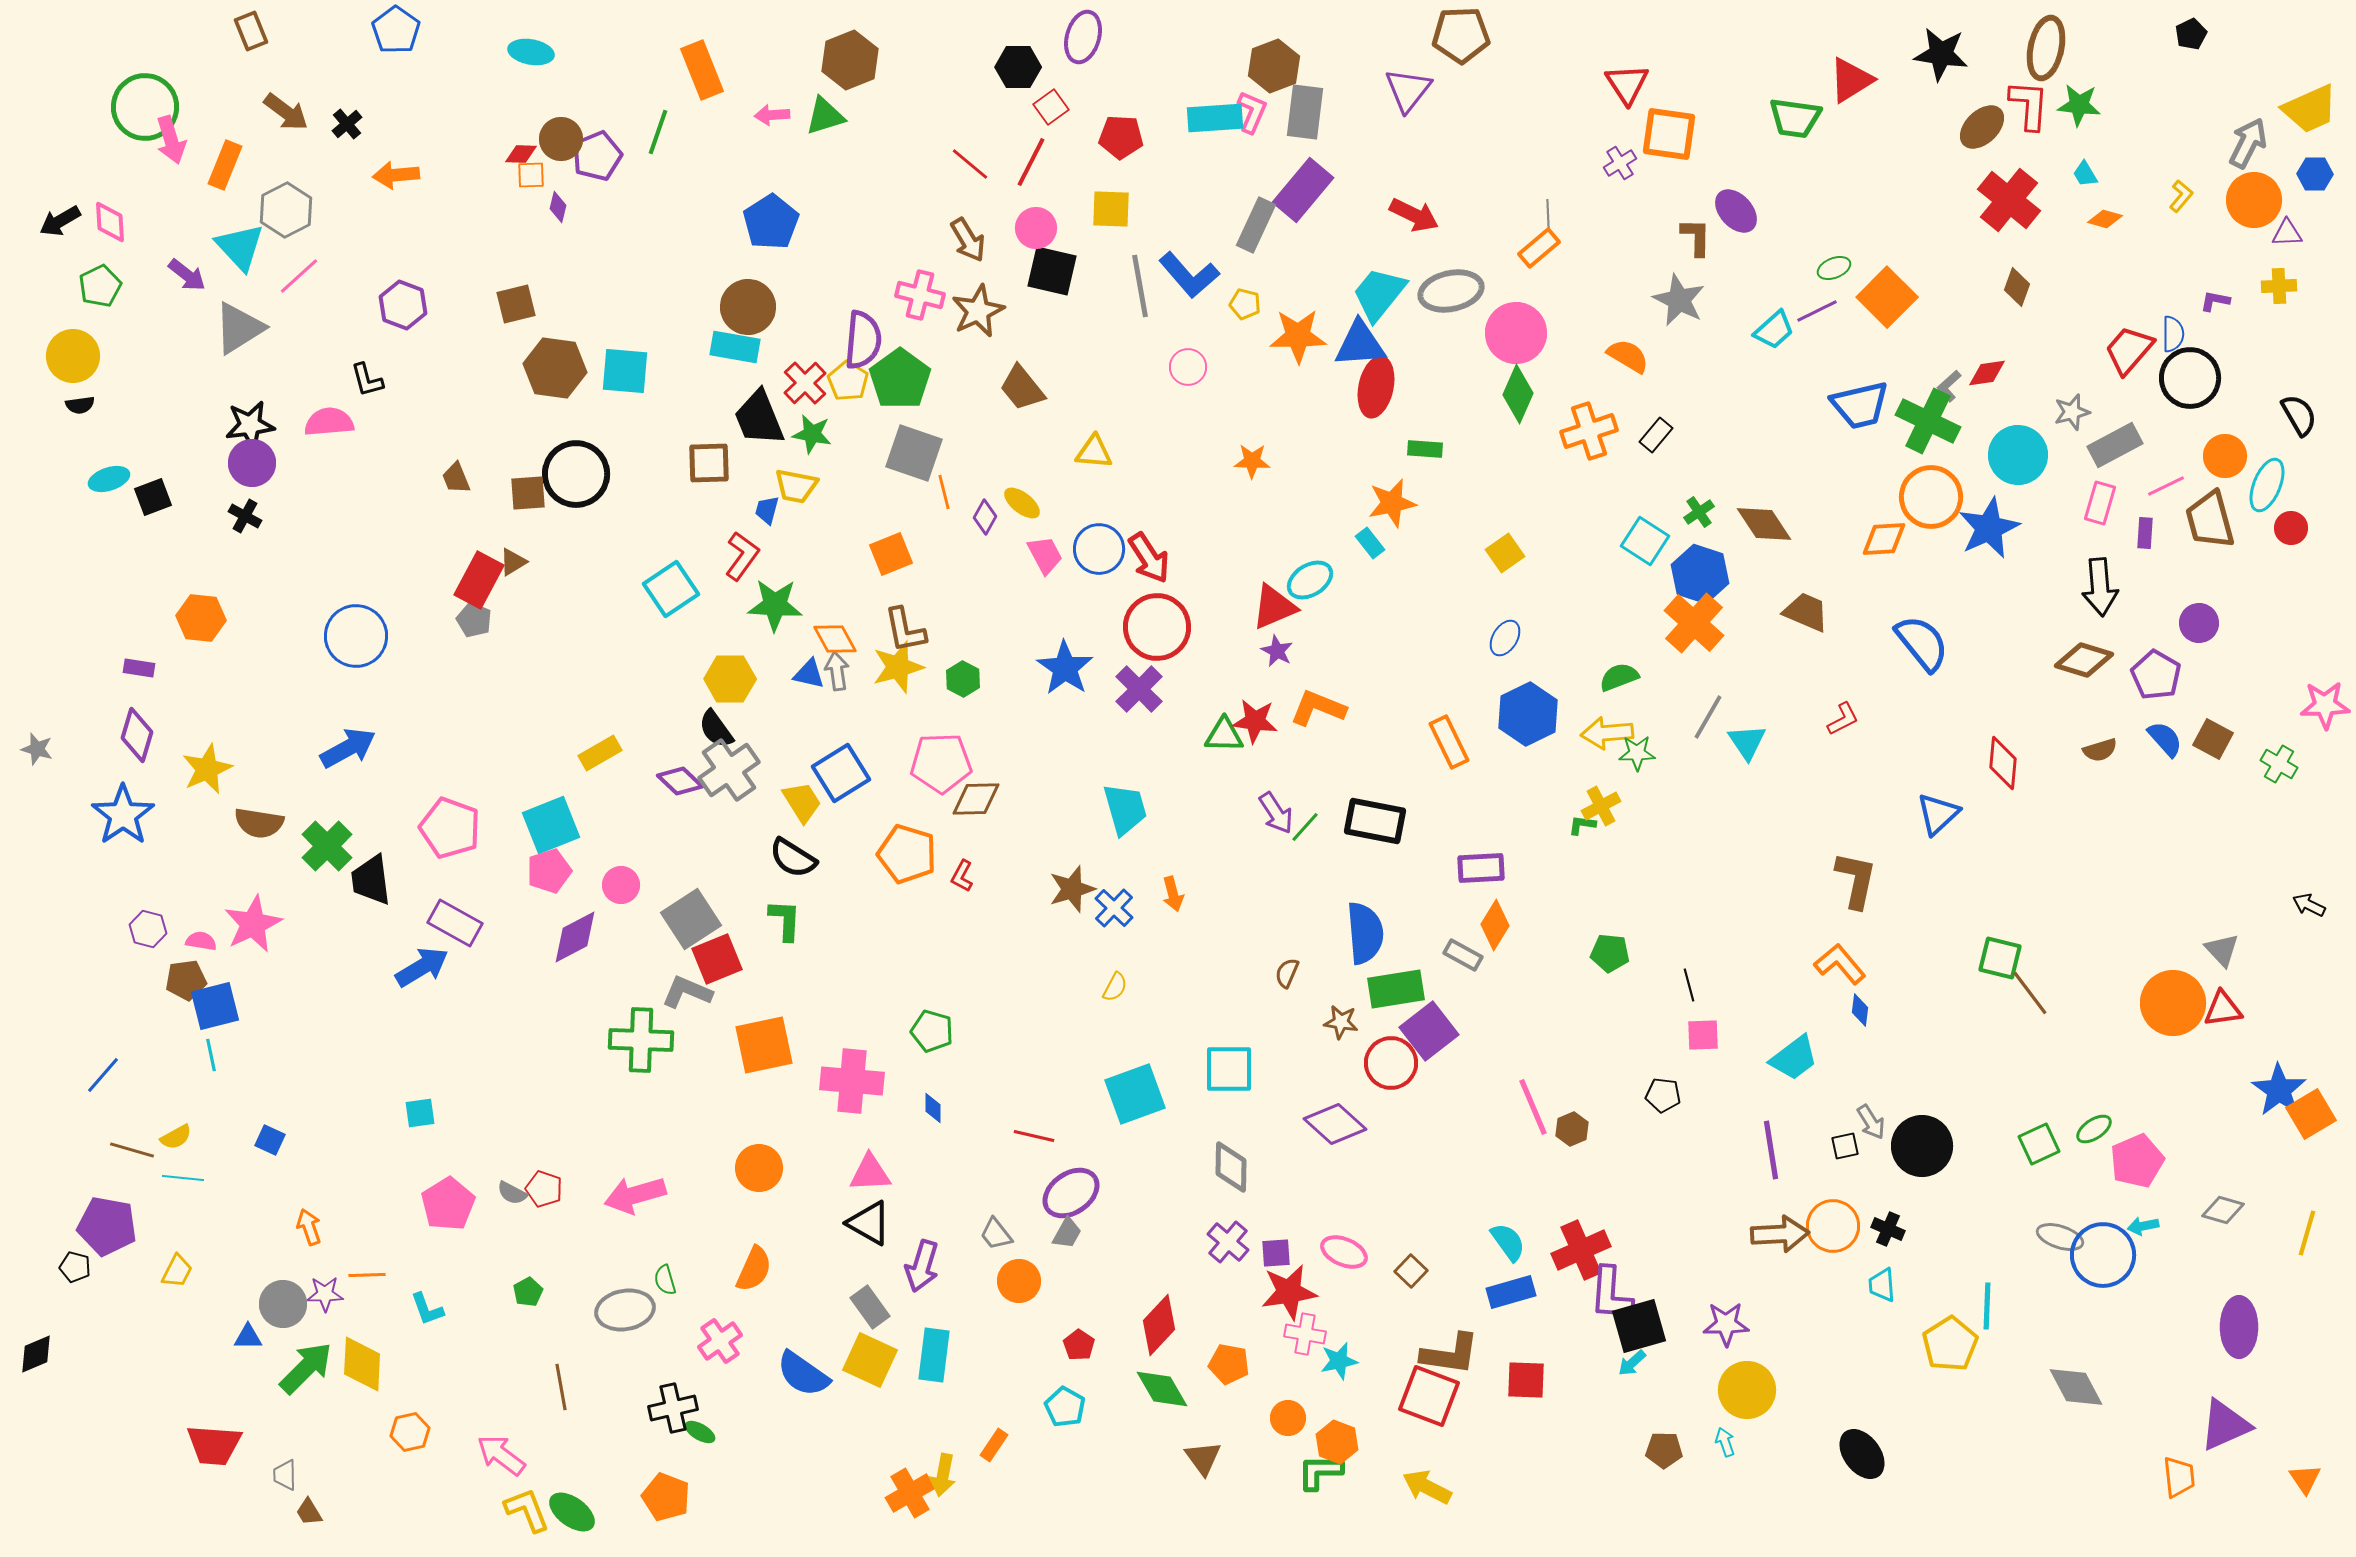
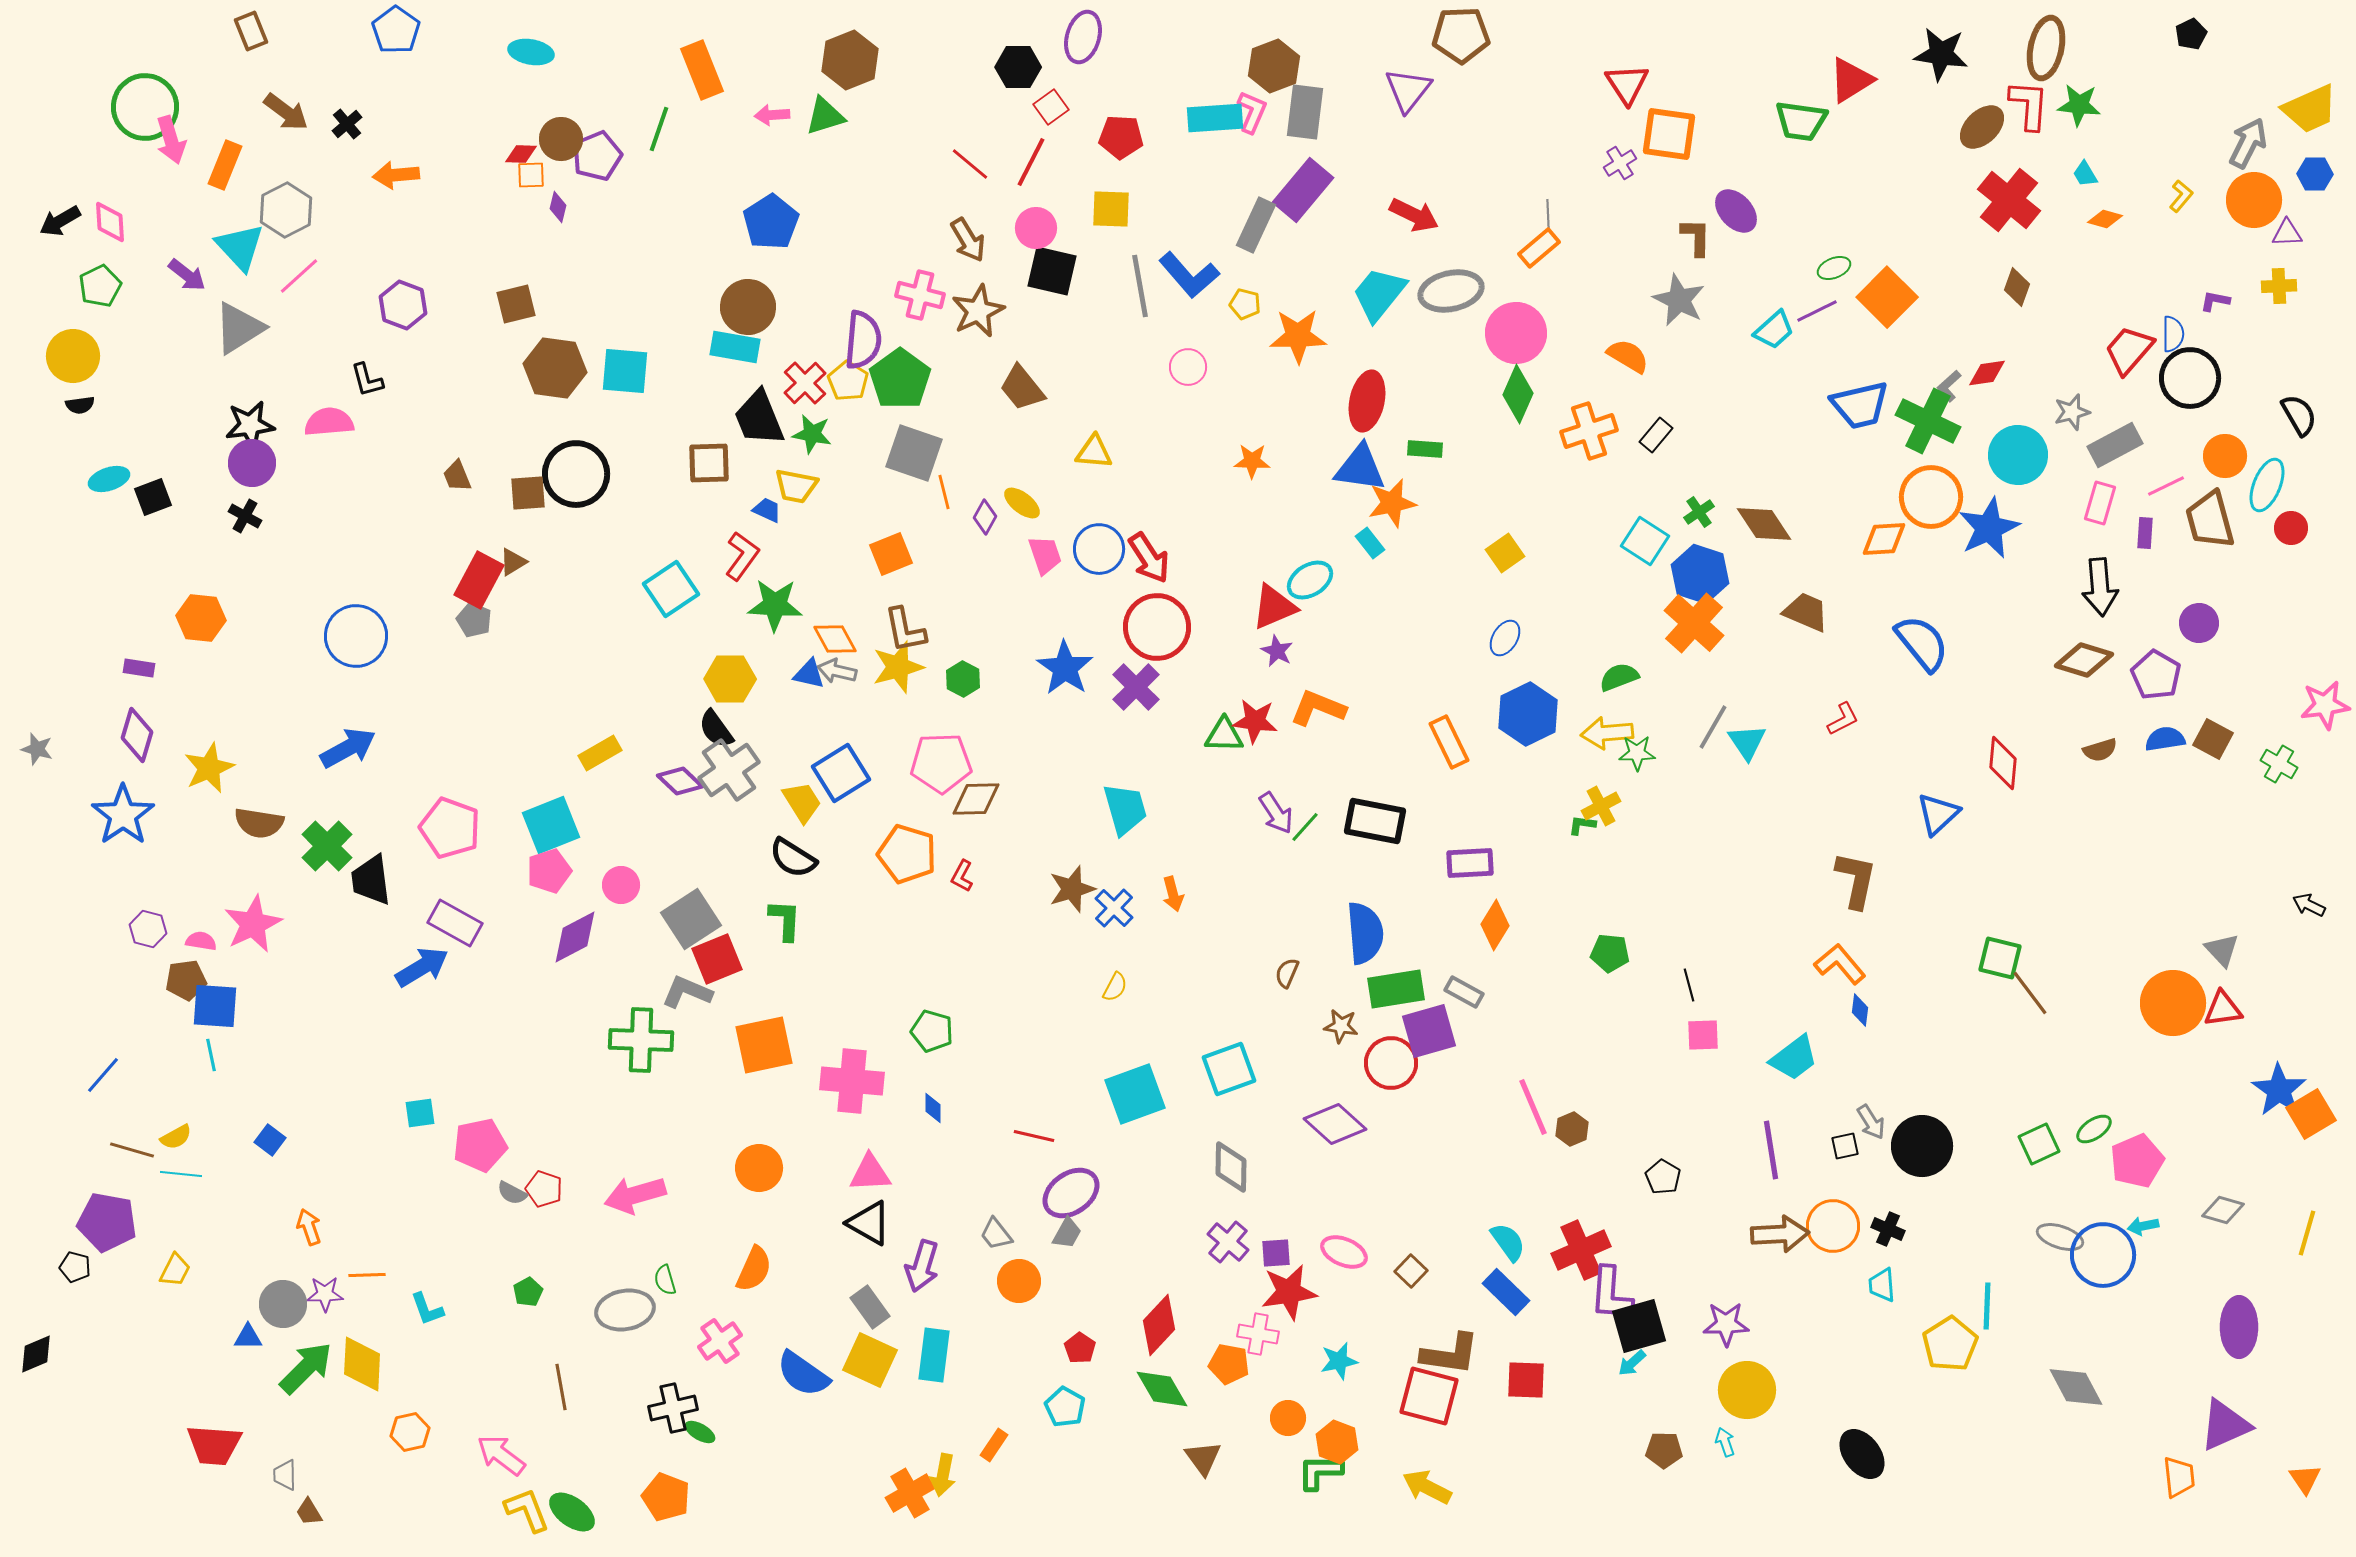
green trapezoid at (1795, 118): moved 6 px right, 3 px down
green line at (658, 132): moved 1 px right, 3 px up
blue triangle at (1360, 344): moved 124 px down; rotated 12 degrees clockwise
red ellipse at (1376, 387): moved 9 px left, 14 px down
brown trapezoid at (456, 478): moved 1 px right, 2 px up
blue trapezoid at (767, 510): rotated 100 degrees clockwise
pink trapezoid at (1045, 555): rotated 9 degrees clockwise
gray arrow at (837, 671): rotated 69 degrees counterclockwise
purple cross at (1139, 689): moved 3 px left, 2 px up
pink star at (2325, 705): rotated 6 degrees counterclockwise
gray line at (1708, 717): moved 5 px right, 10 px down
blue semicircle at (2165, 739): rotated 57 degrees counterclockwise
yellow star at (207, 769): moved 2 px right, 1 px up
purple rectangle at (1481, 868): moved 11 px left, 5 px up
gray rectangle at (1463, 955): moved 1 px right, 37 px down
blue square at (215, 1006): rotated 18 degrees clockwise
brown star at (1341, 1022): moved 4 px down
purple square at (1429, 1031): rotated 22 degrees clockwise
cyan square at (1229, 1069): rotated 20 degrees counterclockwise
black pentagon at (1663, 1095): moved 82 px down; rotated 24 degrees clockwise
blue square at (270, 1140): rotated 12 degrees clockwise
cyan line at (183, 1178): moved 2 px left, 4 px up
pink pentagon at (448, 1204): moved 32 px right, 59 px up; rotated 20 degrees clockwise
purple pentagon at (107, 1226): moved 4 px up
yellow trapezoid at (177, 1271): moved 2 px left, 1 px up
blue rectangle at (1511, 1292): moved 5 px left; rotated 60 degrees clockwise
pink cross at (1305, 1334): moved 47 px left
red pentagon at (1079, 1345): moved 1 px right, 3 px down
red square at (1429, 1396): rotated 6 degrees counterclockwise
